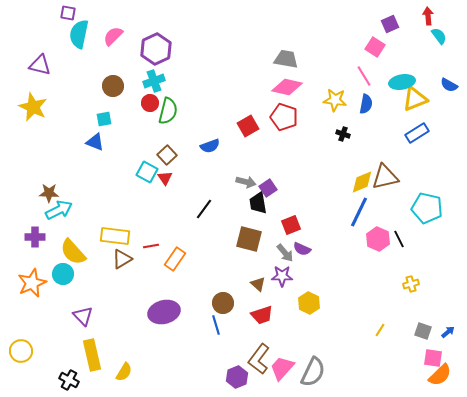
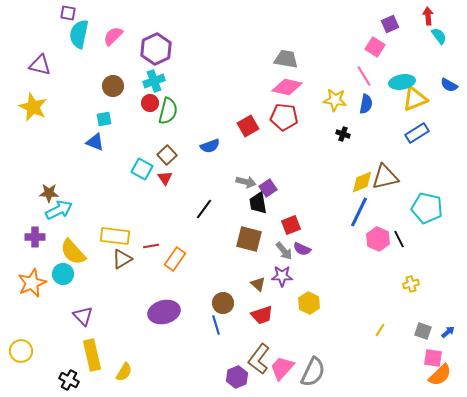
red pentagon at (284, 117): rotated 12 degrees counterclockwise
cyan square at (147, 172): moved 5 px left, 3 px up
gray arrow at (285, 253): moved 1 px left, 2 px up
